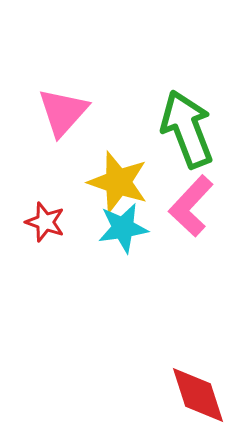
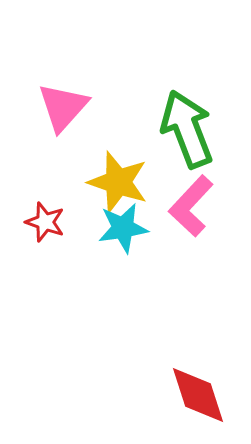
pink triangle: moved 5 px up
